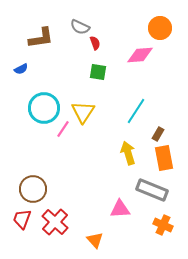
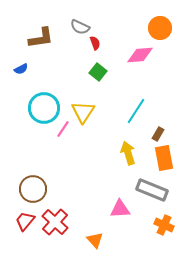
green square: rotated 30 degrees clockwise
red trapezoid: moved 3 px right, 2 px down; rotated 20 degrees clockwise
orange cross: moved 1 px right
